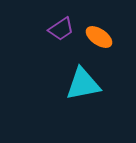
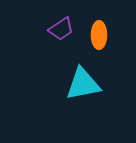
orange ellipse: moved 2 px up; rotated 56 degrees clockwise
